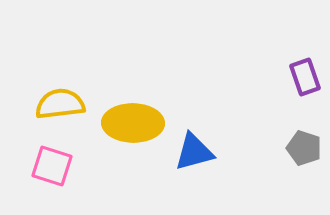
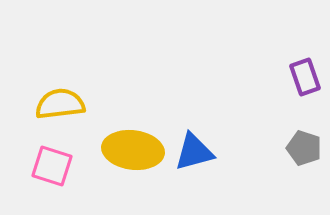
yellow ellipse: moved 27 px down; rotated 6 degrees clockwise
